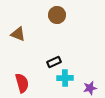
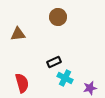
brown circle: moved 1 px right, 2 px down
brown triangle: rotated 28 degrees counterclockwise
cyan cross: rotated 28 degrees clockwise
